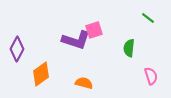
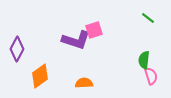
green semicircle: moved 15 px right, 12 px down
orange diamond: moved 1 px left, 2 px down
orange semicircle: rotated 18 degrees counterclockwise
